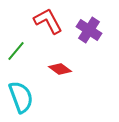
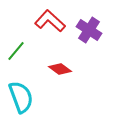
red L-shape: moved 2 px right; rotated 20 degrees counterclockwise
